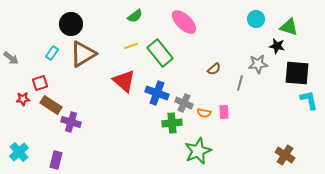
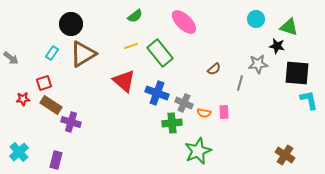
red square: moved 4 px right
